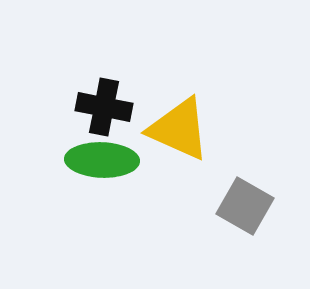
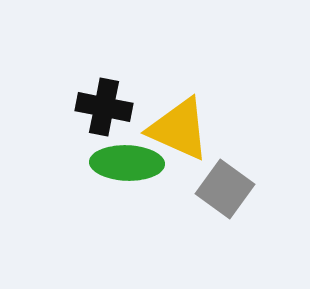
green ellipse: moved 25 px right, 3 px down
gray square: moved 20 px left, 17 px up; rotated 6 degrees clockwise
